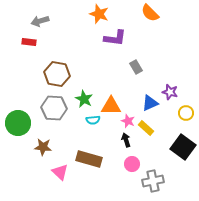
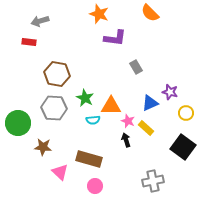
green star: moved 1 px right, 1 px up
pink circle: moved 37 px left, 22 px down
